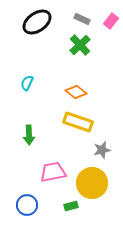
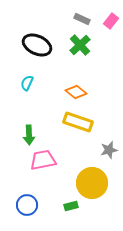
black ellipse: moved 23 px down; rotated 60 degrees clockwise
gray star: moved 7 px right
pink trapezoid: moved 10 px left, 12 px up
